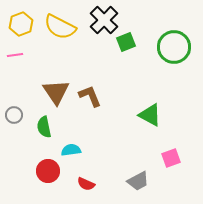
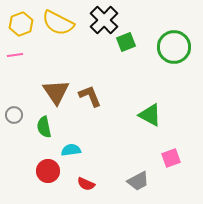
yellow semicircle: moved 2 px left, 4 px up
